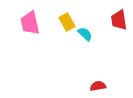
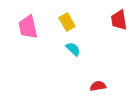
pink trapezoid: moved 2 px left, 4 px down
cyan semicircle: moved 12 px left, 15 px down
